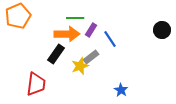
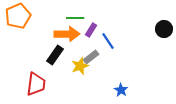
black circle: moved 2 px right, 1 px up
blue line: moved 2 px left, 2 px down
black rectangle: moved 1 px left, 1 px down
